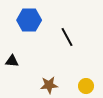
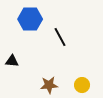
blue hexagon: moved 1 px right, 1 px up
black line: moved 7 px left
yellow circle: moved 4 px left, 1 px up
